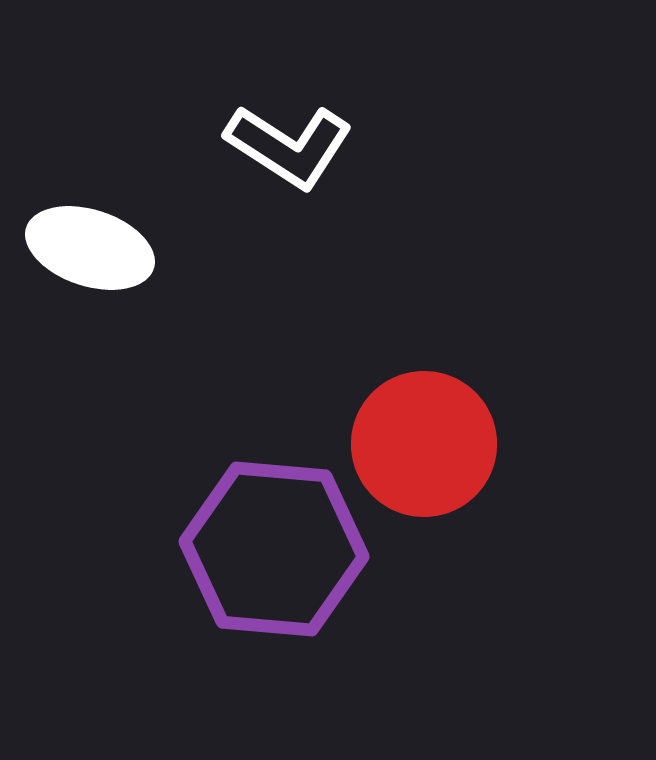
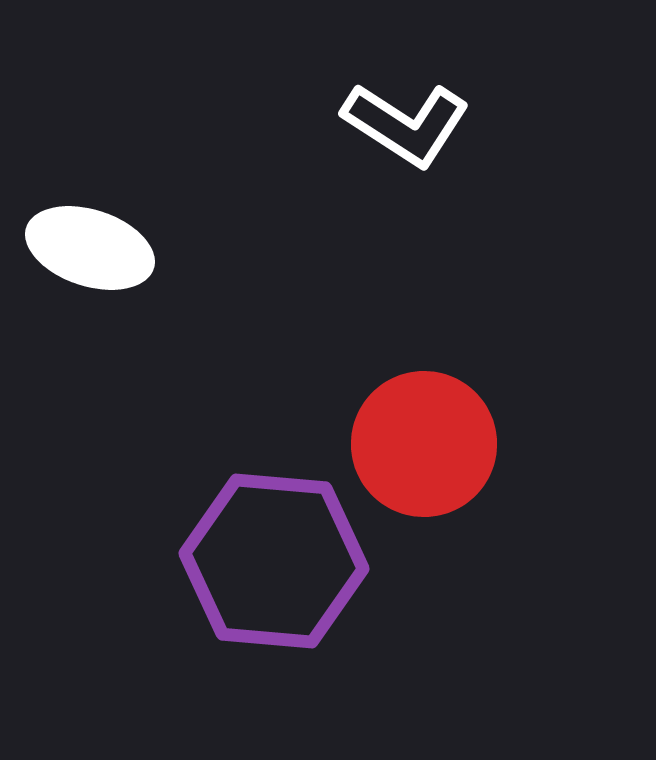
white L-shape: moved 117 px right, 22 px up
purple hexagon: moved 12 px down
